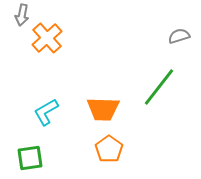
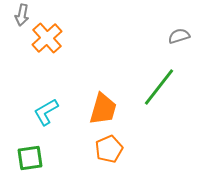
orange trapezoid: rotated 76 degrees counterclockwise
orange pentagon: rotated 12 degrees clockwise
